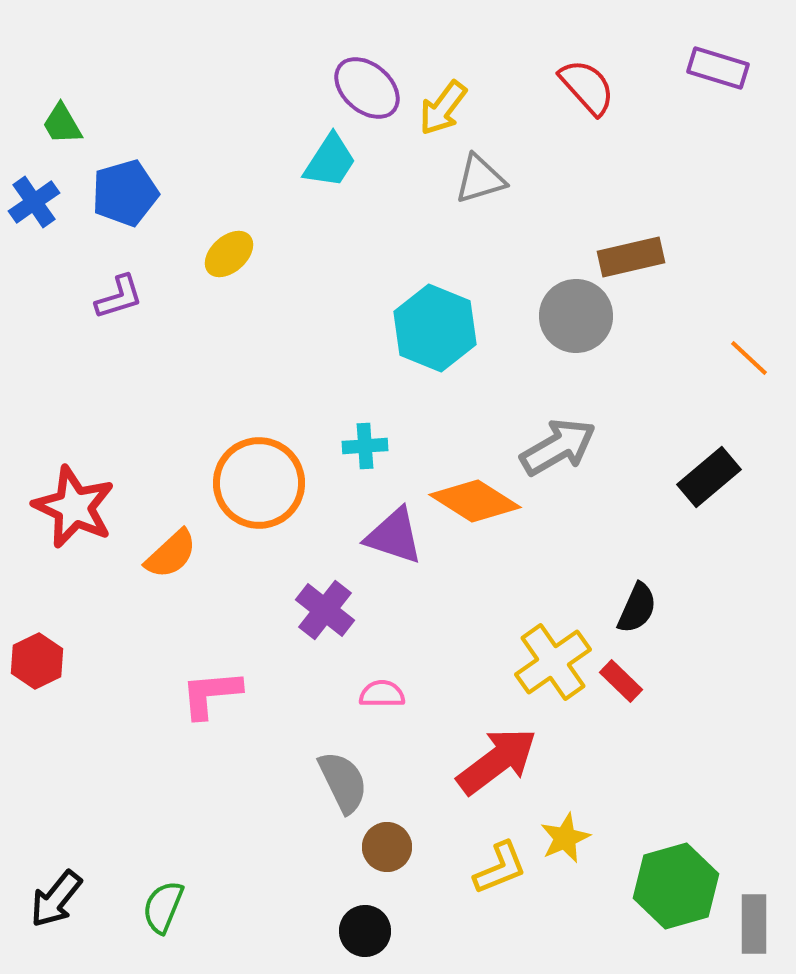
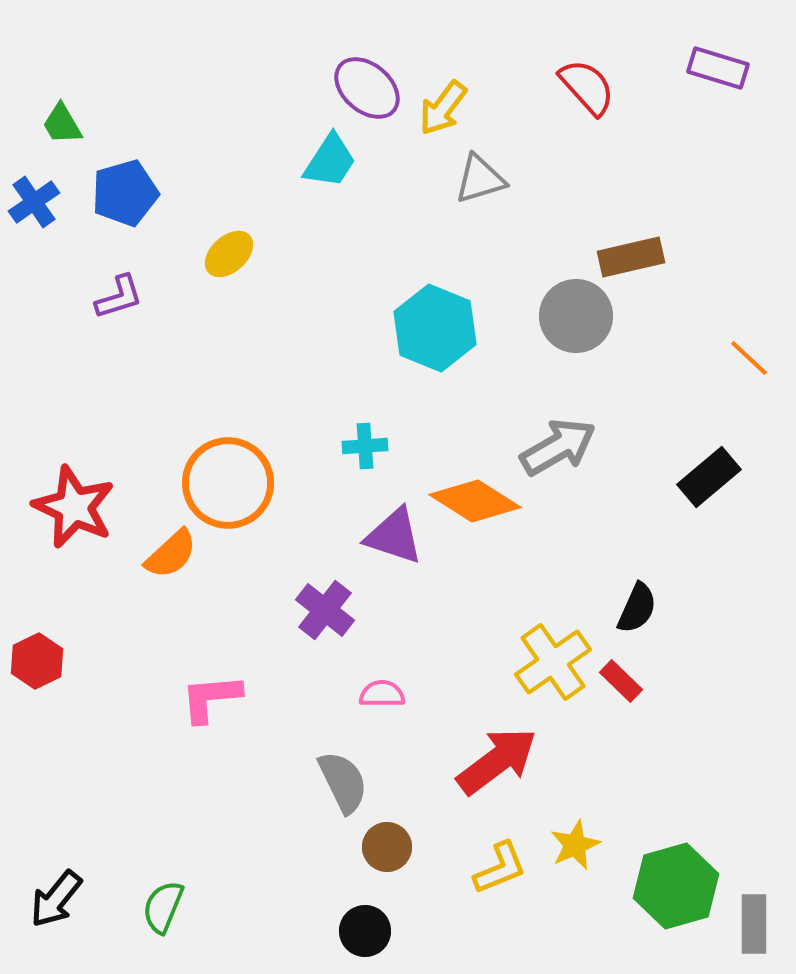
orange circle: moved 31 px left
pink L-shape: moved 4 px down
yellow star: moved 10 px right, 7 px down
